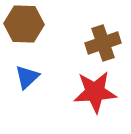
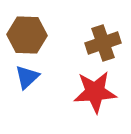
brown hexagon: moved 3 px right, 11 px down
